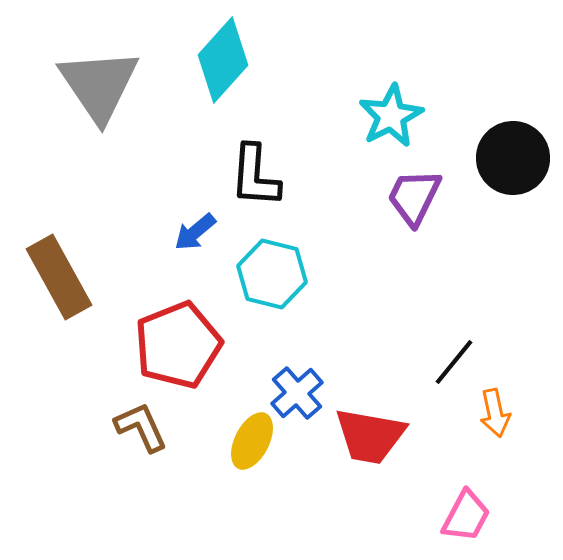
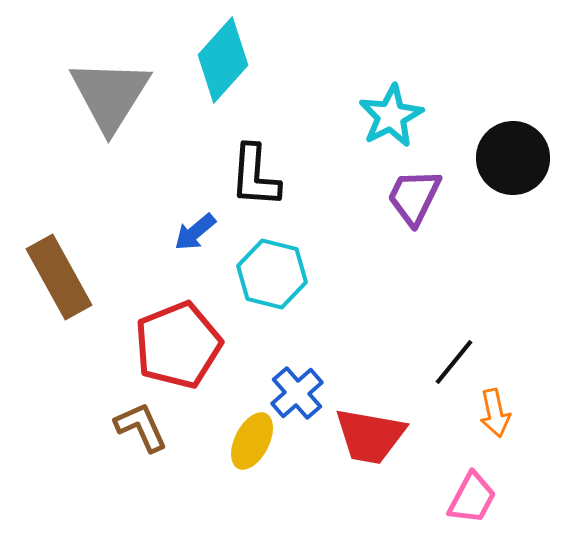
gray triangle: moved 11 px right, 10 px down; rotated 6 degrees clockwise
pink trapezoid: moved 6 px right, 18 px up
